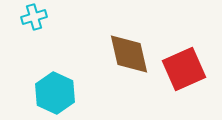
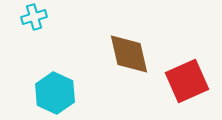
red square: moved 3 px right, 12 px down
